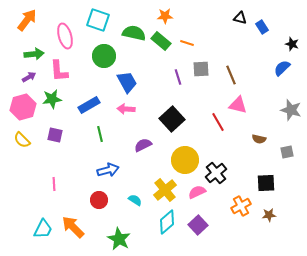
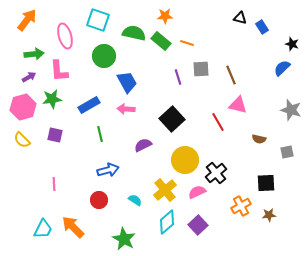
green star at (119, 239): moved 5 px right
